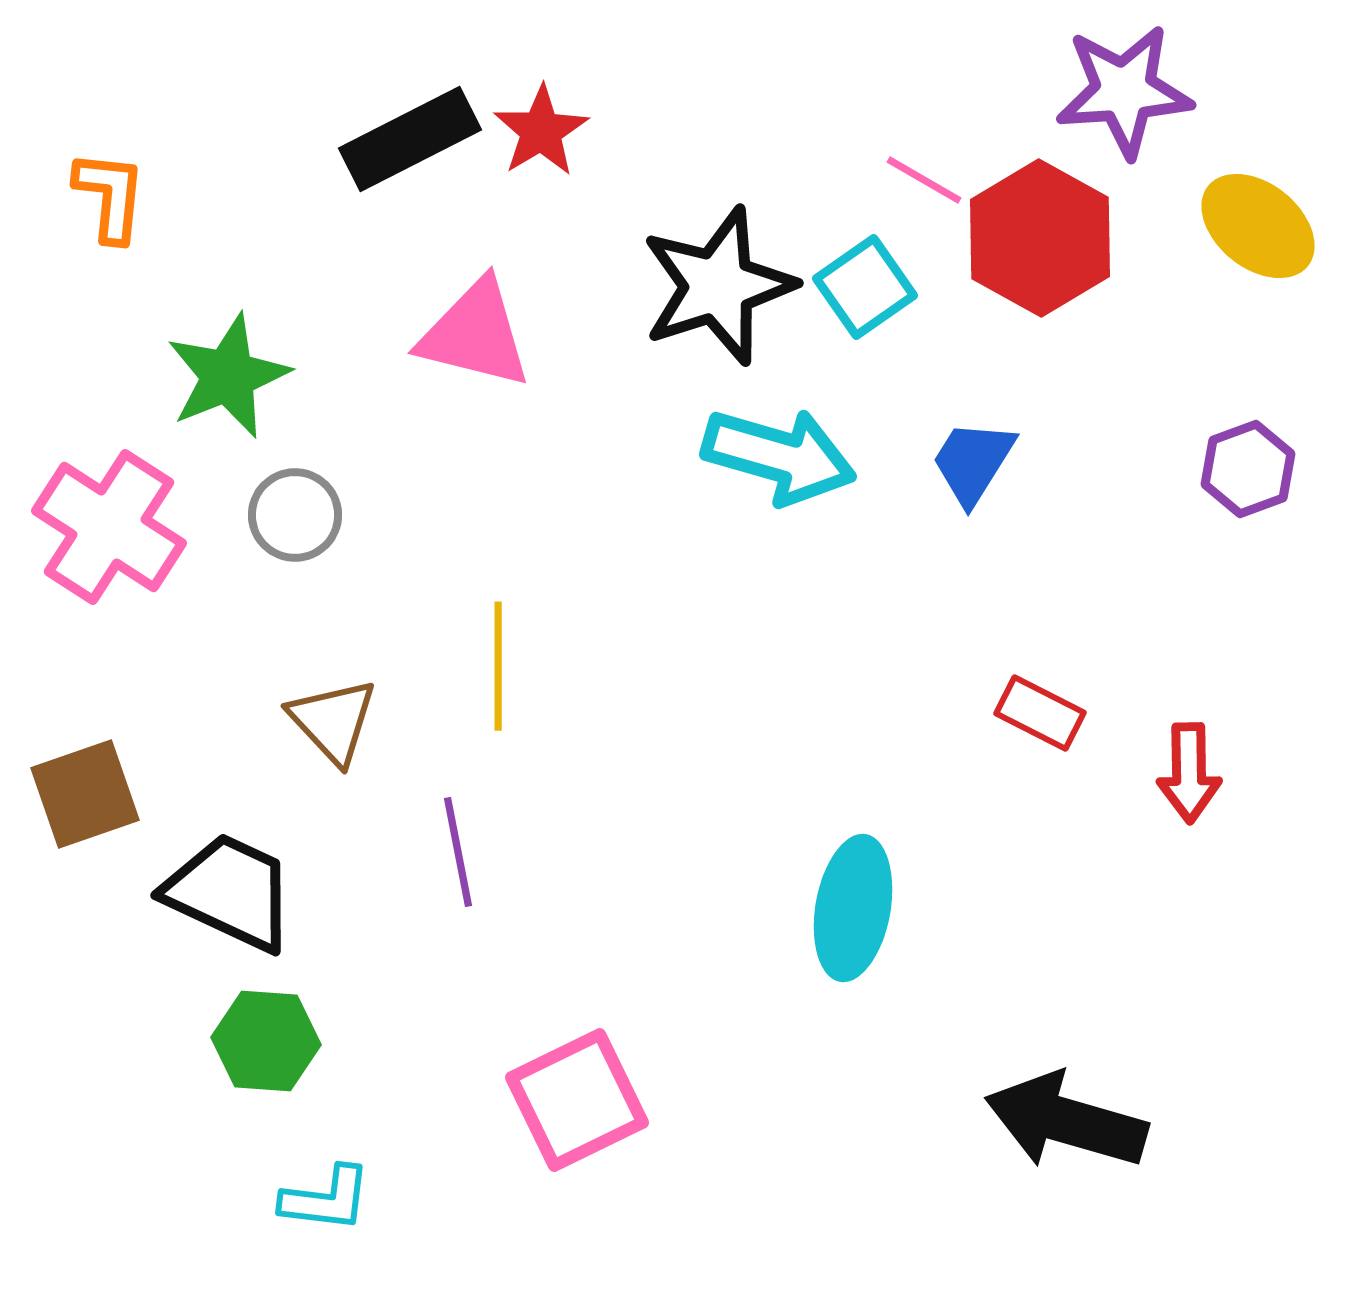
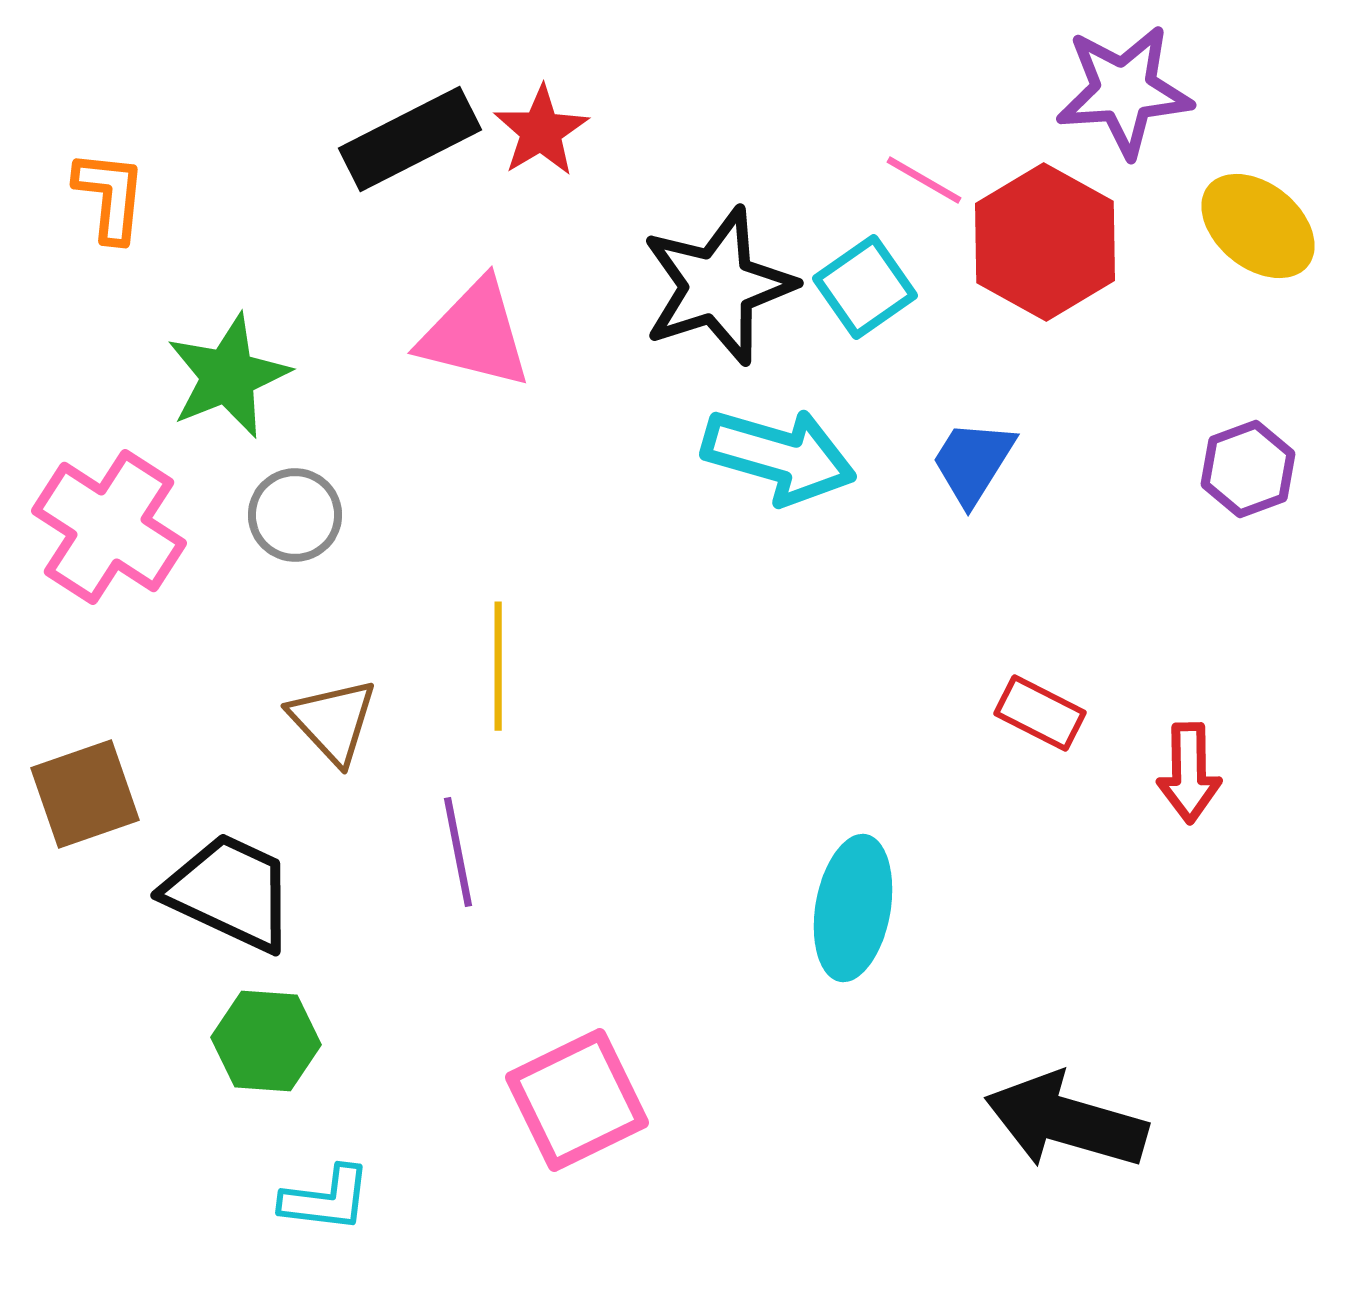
red hexagon: moved 5 px right, 4 px down
